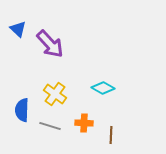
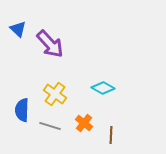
orange cross: rotated 36 degrees clockwise
